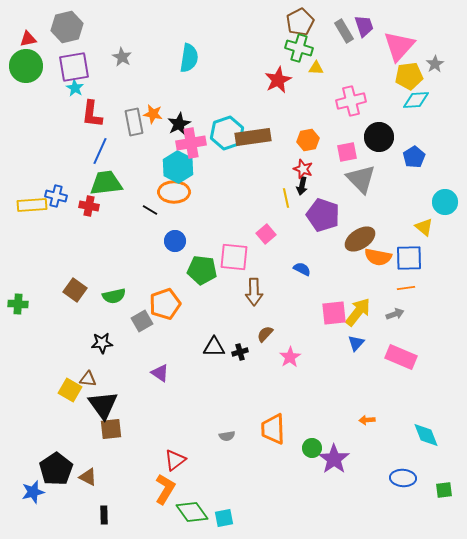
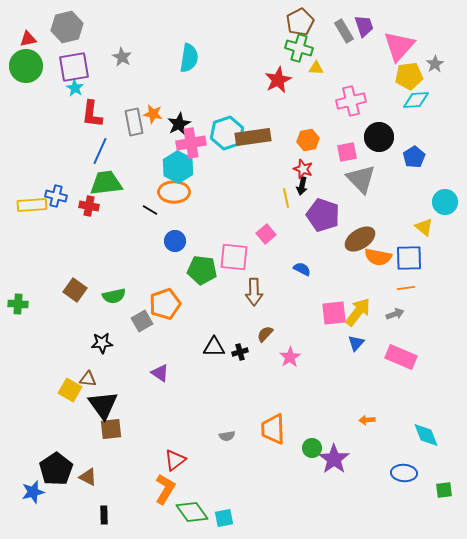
blue ellipse at (403, 478): moved 1 px right, 5 px up
